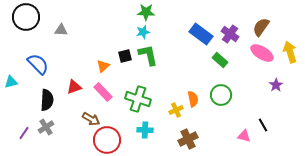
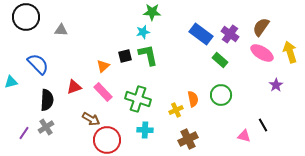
green star: moved 6 px right
